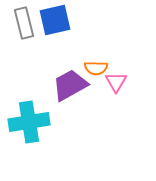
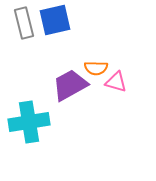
pink triangle: rotated 45 degrees counterclockwise
